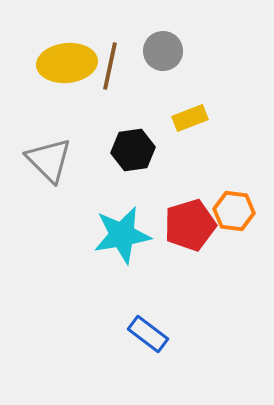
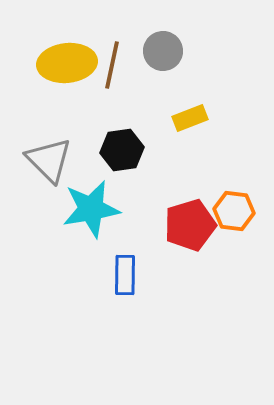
brown line: moved 2 px right, 1 px up
black hexagon: moved 11 px left
cyan star: moved 31 px left, 26 px up
blue rectangle: moved 23 px left, 59 px up; rotated 54 degrees clockwise
